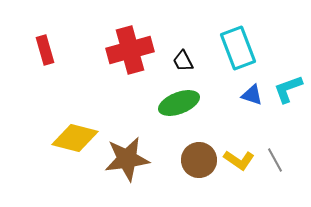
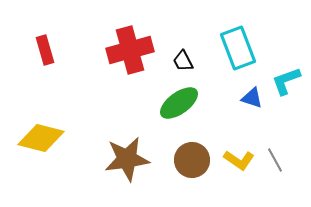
cyan L-shape: moved 2 px left, 8 px up
blue triangle: moved 3 px down
green ellipse: rotated 15 degrees counterclockwise
yellow diamond: moved 34 px left
brown circle: moved 7 px left
